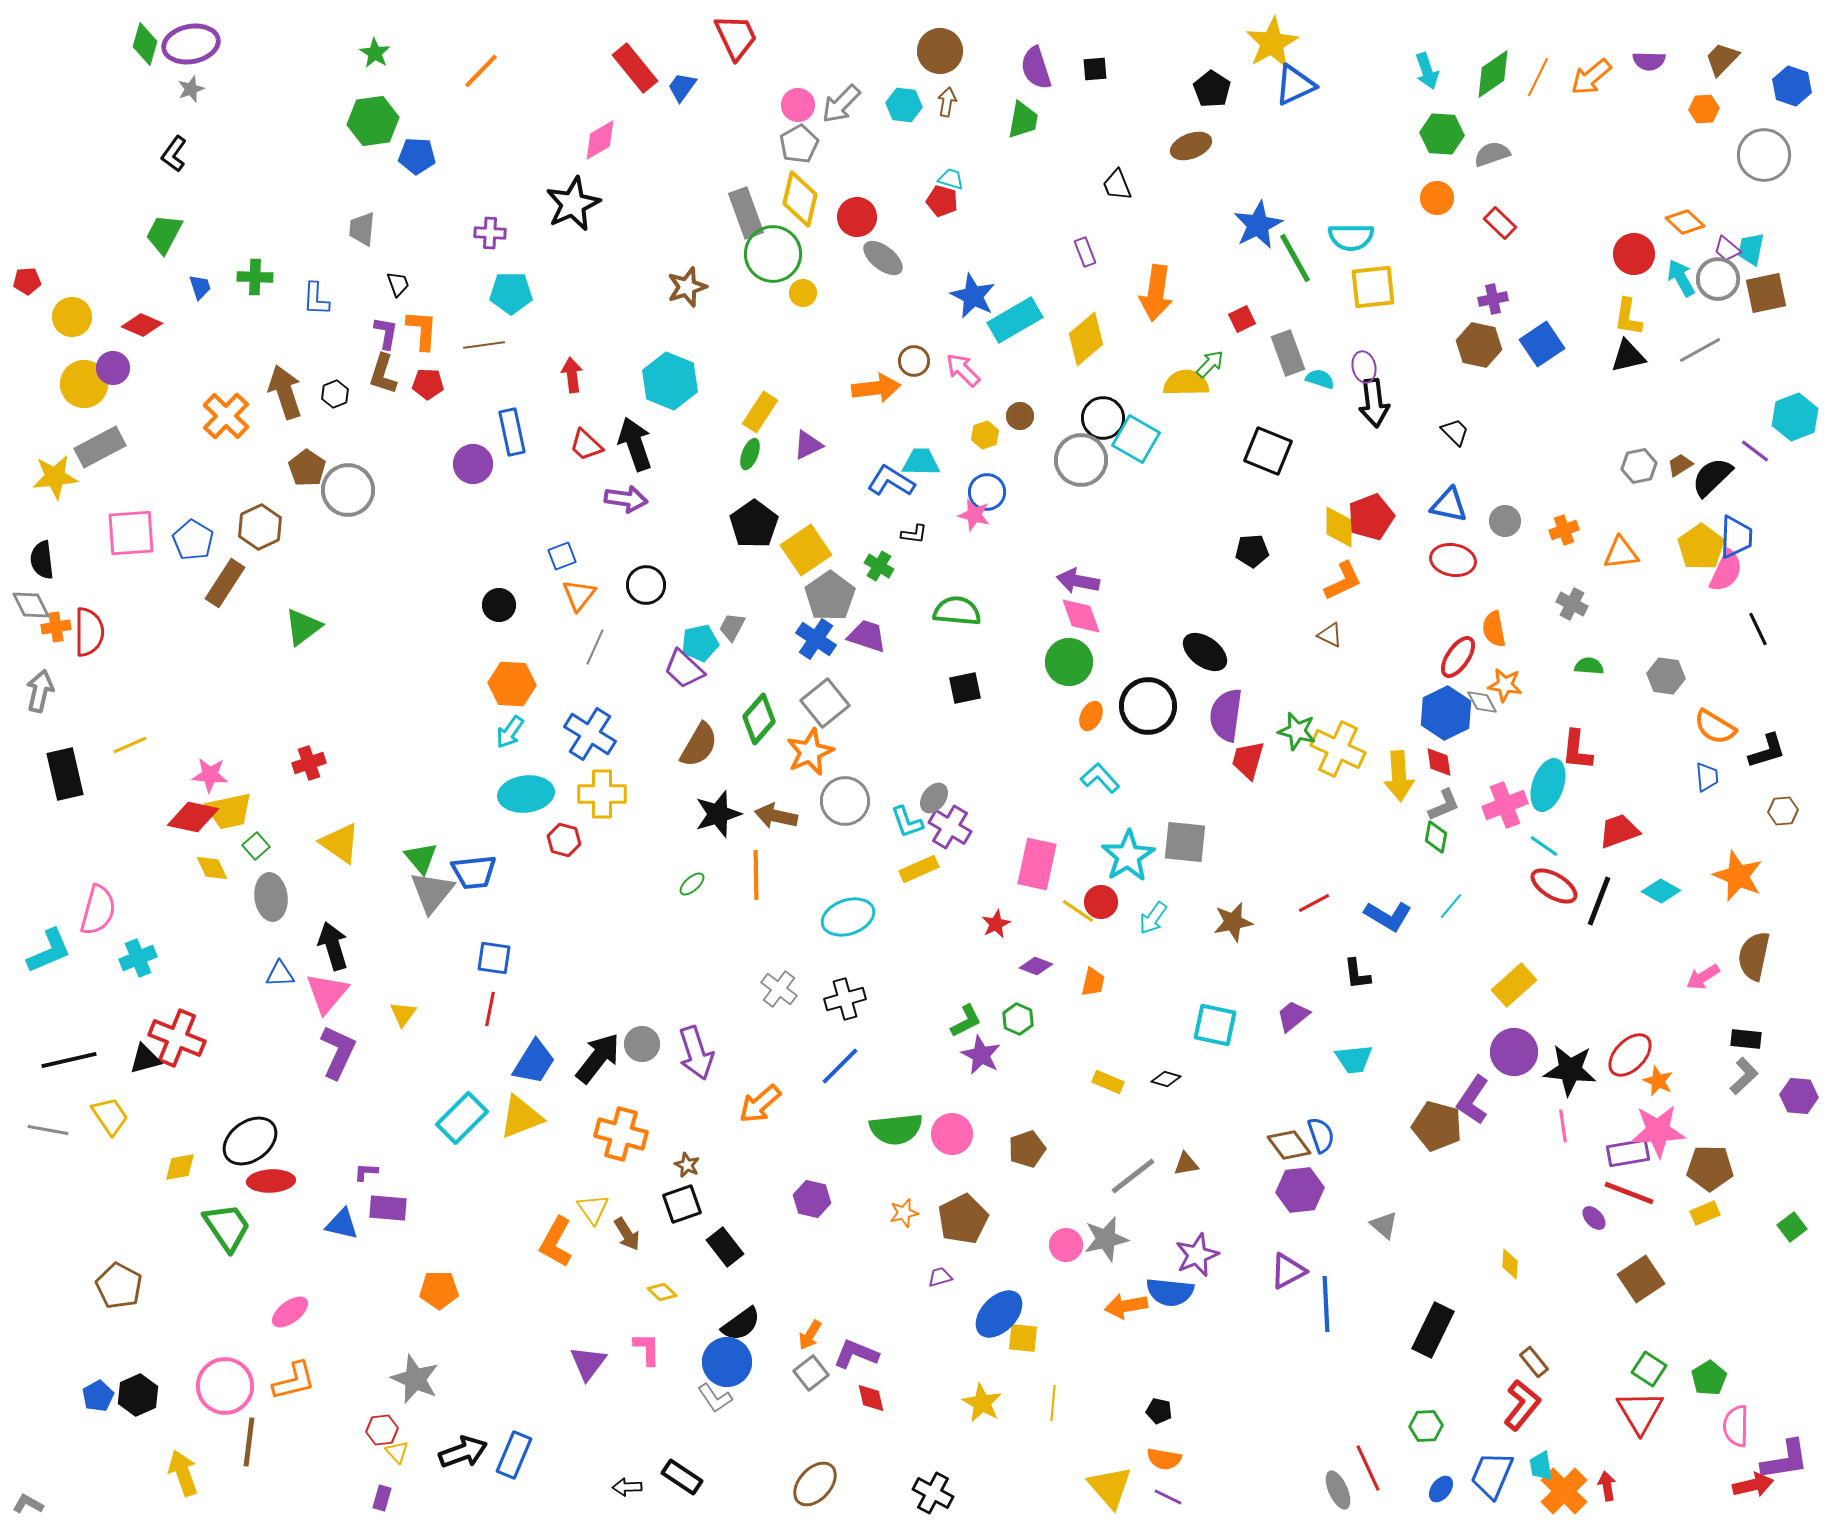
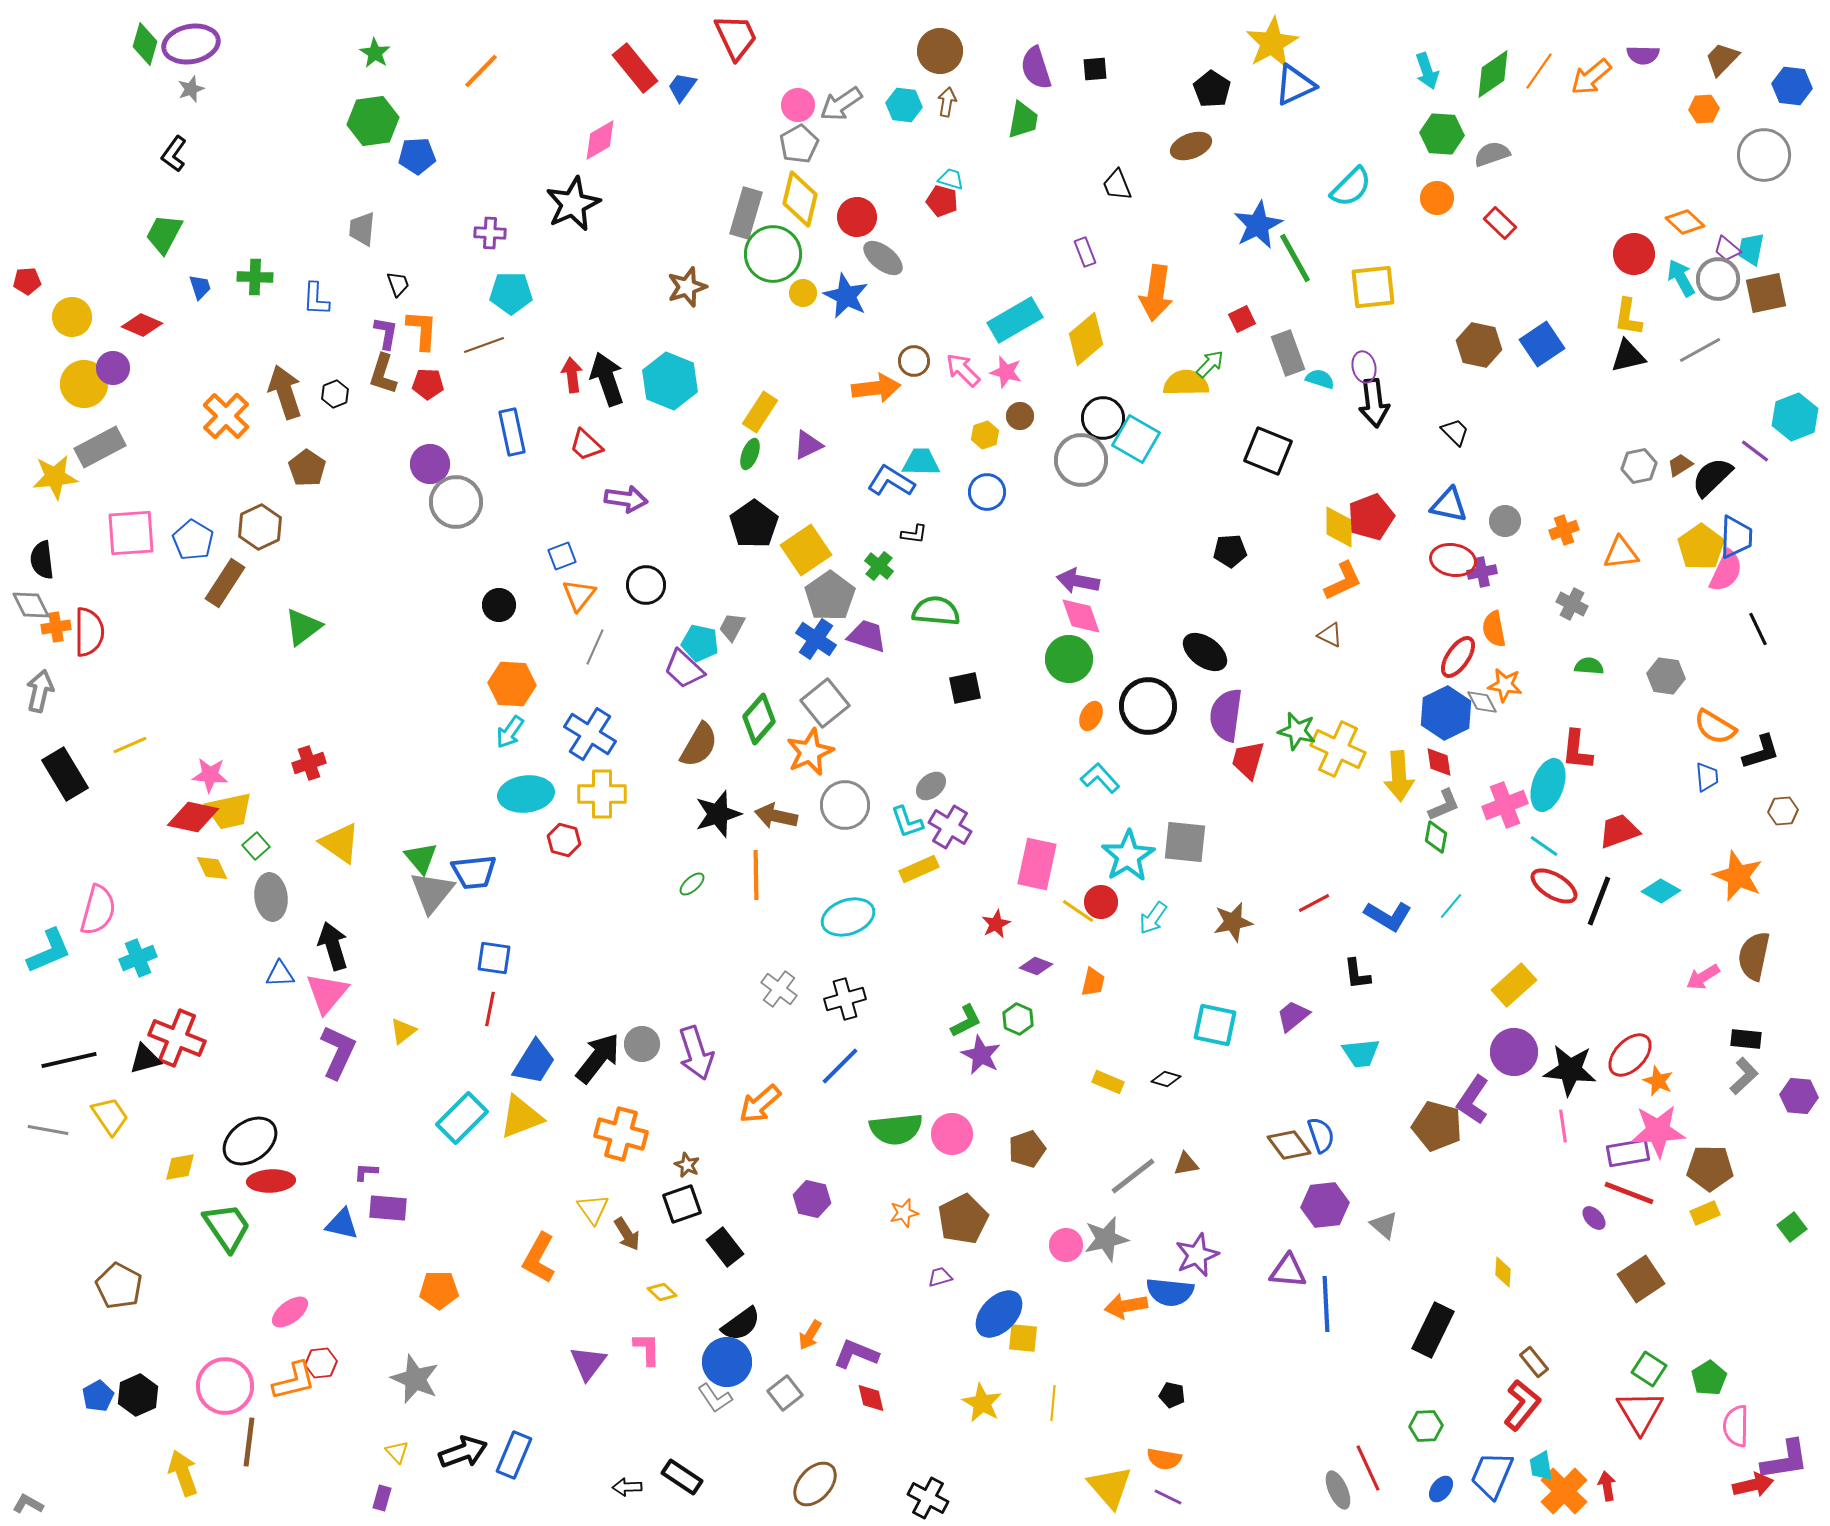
purple semicircle at (1649, 61): moved 6 px left, 6 px up
orange line at (1538, 77): moved 1 px right, 6 px up; rotated 9 degrees clockwise
blue hexagon at (1792, 86): rotated 12 degrees counterclockwise
gray arrow at (841, 104): rotated 12 degrees clockwise
blue pentagon at (417, 156): rotated 6 degrees counterclockwise
gray rectangle at (746, 213): rotated 36 degrees clockwise
cyan semicircle at (1351, 237): moved 50 px up; rotated 45 degrees counterclockwise
blue star at (973, 296): moved 127 px left
purple cross at (1493, 299): moved 11 px left, 273 px down
brown line at (484, 345): rotated 12 degrees counterclockwise
black arrow at (635, 444): moved 28 px left, 65 px up
purple circle at (473, 464): moved 43 px left
gray circle at (348, 490): moved 108 px right, 12 px down
pink star at (974, 515): moved 32 px right, 143 px up
black pentagon at (1252, 551): moved 22 px left
green cross at (879, 566): rotated 8 degrees clockwise
green semicircle at (957, 611): moved 21 px left
cyan pentagon at (700, 643): rotated 24 degrees clockwise
green circle at (1069, 662): moved 3 px up
black L-shape at (1767, 751): moved 6 px left, 1 px down
black rectangle at (65, 774): rotated 18 degrees counterclockwise
gray ellipse at (934, 798): moved 3 px left, 12 px up; rotated 12 degrees clockwise
gray circle at (845, 801): moved 4 px down
yellow triangle at (403, 1014): moved 17 px down; rotated 16 degrees clockwise
cyan trapezoid at (1354, 1059): moved 7 px right, 6 px up
purple hexagon at (1300, 1190): moved 25 px right, 15 px down
orange L-shape at (556, 1242): moved 17 px left, 16 px down
yellow diamond at (1510, 1264): moved 7 px left, 8 px down
purple triangle at (1288, 1271): rotated 33 degrees clockwise
gray square at (811, 1373): moved 26 px left, 20 px down
black pentagon at (1159, 1411): moved 13 px right, 16 px up
red hexagon at (382, 1430): moved 61 px left, 67 px up
black cross at (933, 1493): moved 5 px left, 5 px down
